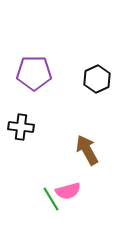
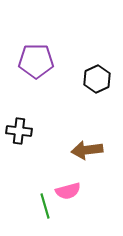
purple pentagon: moved 2 px right, 12 px up
black cross: moved 2 px left, 4 px down
brown arrow: rotated 68 degrees counterclockwise
green line: moved 6 px left, 7 px down; rotated 15 degrees clockwise
